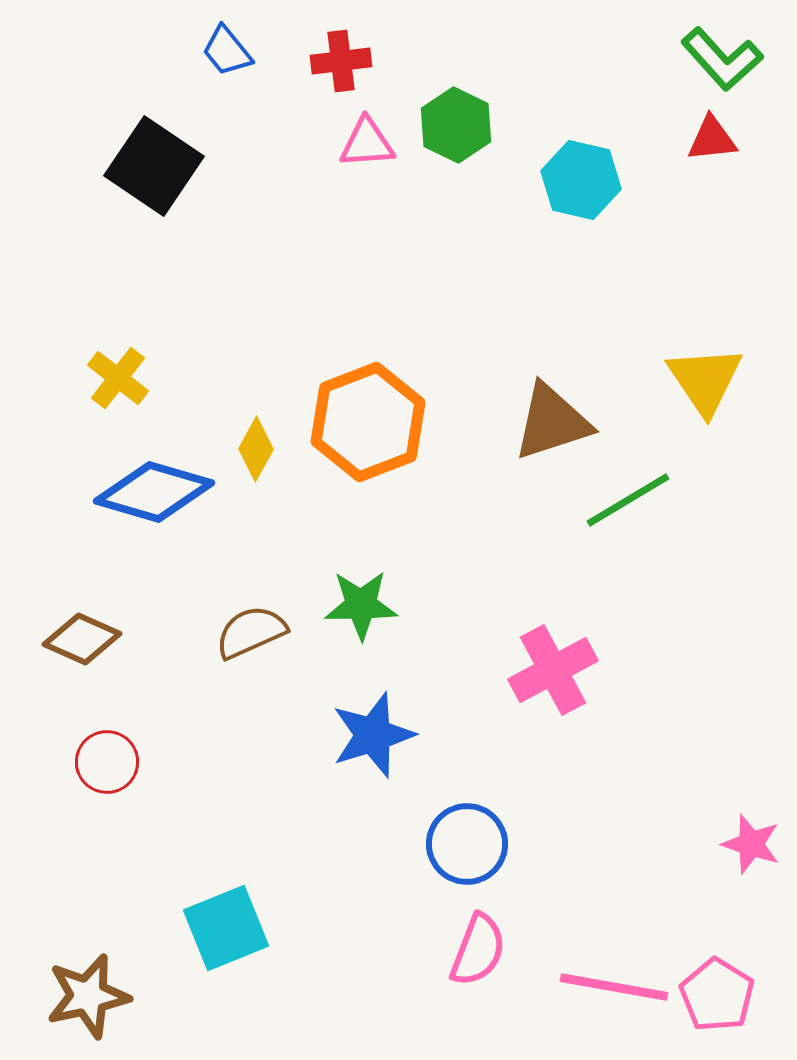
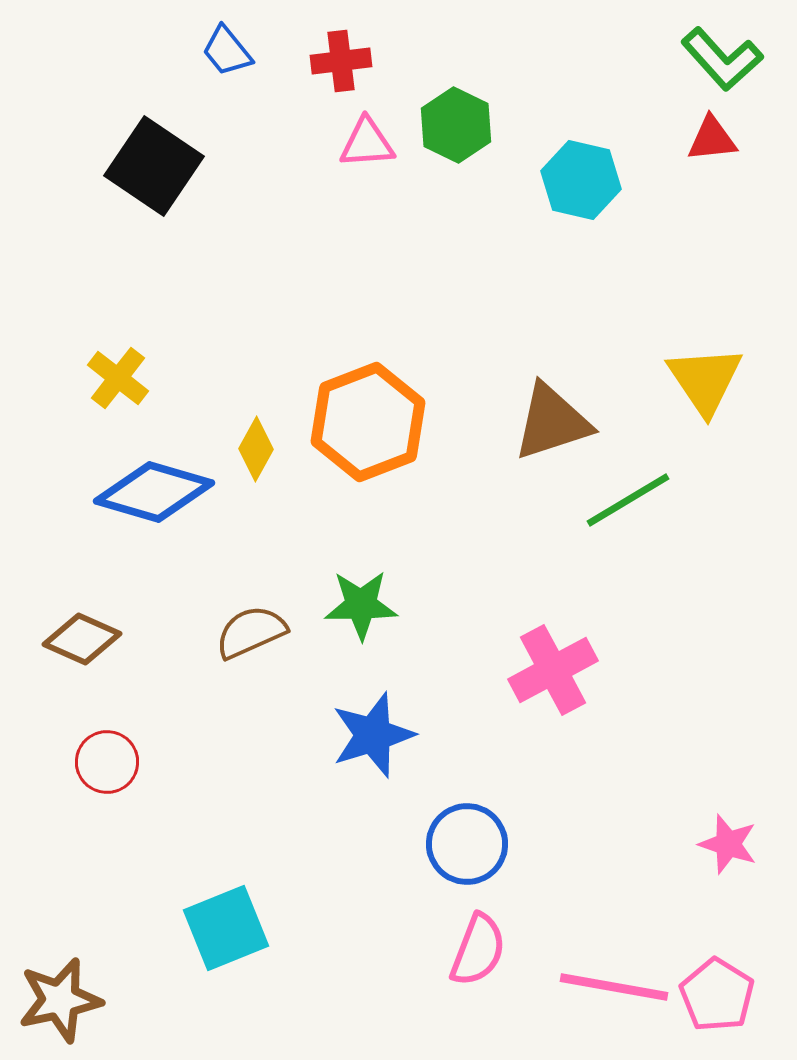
pink star: moved 23 px left
brown star: moved 28 px left, 4 px down
